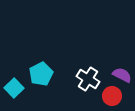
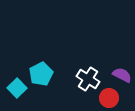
cyan square: moved 3 px right
red circle: moved 3 px left, 2 px down
